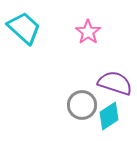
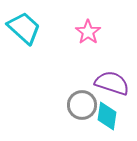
purple semicircle: moved 3 px left
cyan diamond: moved 2 px left; rotated 48 degrees counterclockwise
